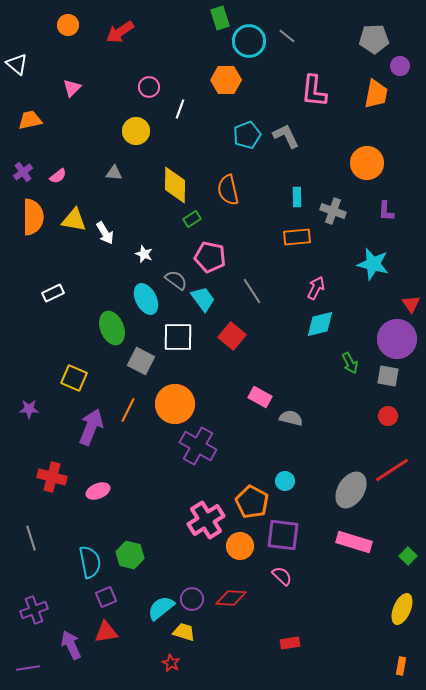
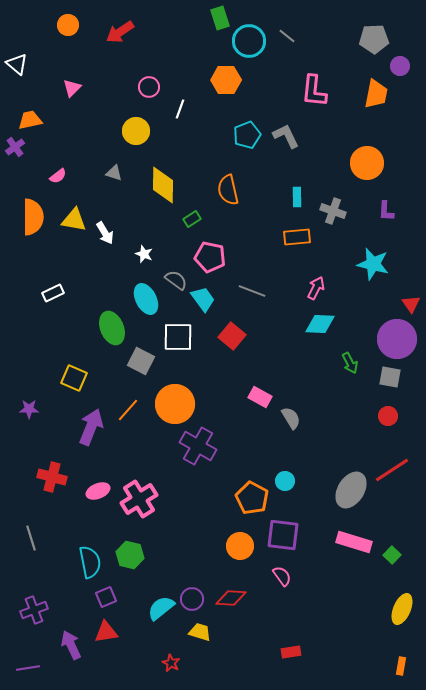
purple cross at (23, 172): moved 8 px left, 25 px up
gray triangle at (114, 173): rotated 12 degrees clockwise
yellow diamond at (175, 185): moved 12 px left
gray line at (252, 291): rotated 36 degrees counterclockwise
cyan diamond at (320, 324): rotated 16 degrees clockwise
gray square at (388, 376): moved 2 px right, 1 px down
orange line at (128, 410): rotated 15 degrees clockwise
gray semicircle at (291, 418): rotated 45 degrees clockwise
orange pentagon at (252, 502): moved 4 px up
pink cross at (206, 520): moved 67 px left, 21 px up
green square at (408, 556): moved 16 px left, 1 px up
pink semicircle at (282, 576): rotated 10 degrees clockwise
yellow trapezoid at (184, 632): moved 16 px right
red rectangle at (290, 643): moved 1 px right, 9 px down
